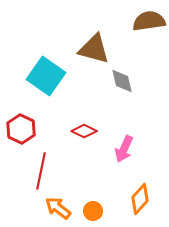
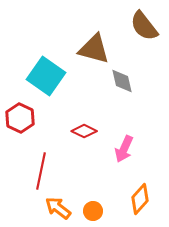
brown semicircle: moved 5 px left, 5 px down; rotated 120 degrees counterclockwise
red hexagon: moved 1 px left, 11 px up
